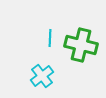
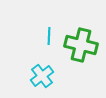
cyan line: moved 1 px left, 2 px up
